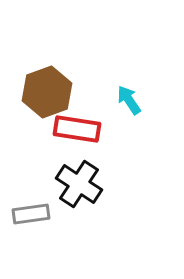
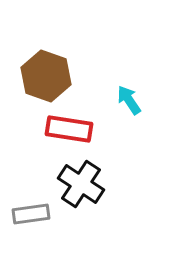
brown hexagon: moved 1 px left, 16 px up; rotated 21 degrees counterclockwise
red rectangle: moved 8 px left
black cross: moved 2 px right
